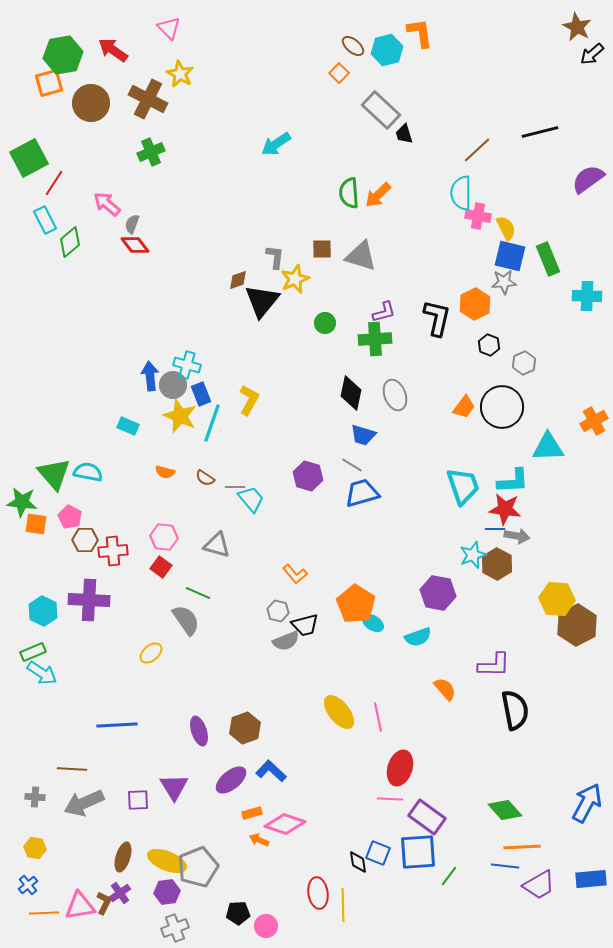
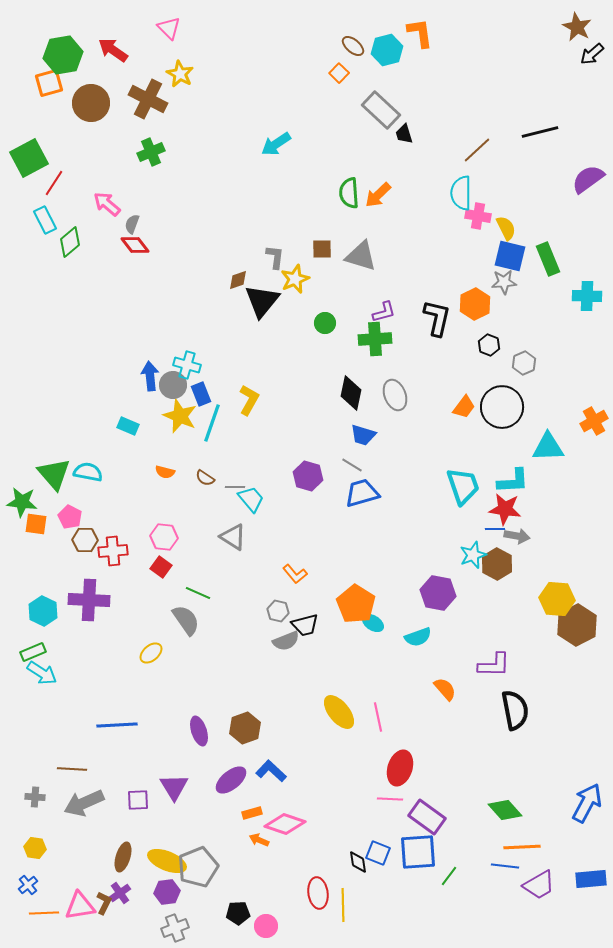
gray triangle at (217, 545): moved 16 px right, 8 px up; rotated 16 degrees clockwise
